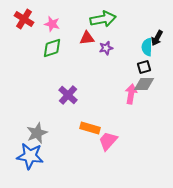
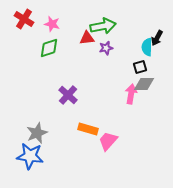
green arrow: moved 7 px down
green diamond: moved 3 px left
black square: moved 4 px left
orange rectangle: moved 2 px left, 1 px down
